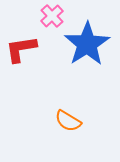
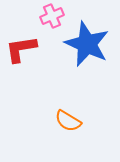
pink cross: rotated 20 degrees clockwise
blue star: rotated 15 degrees counterclockwise
